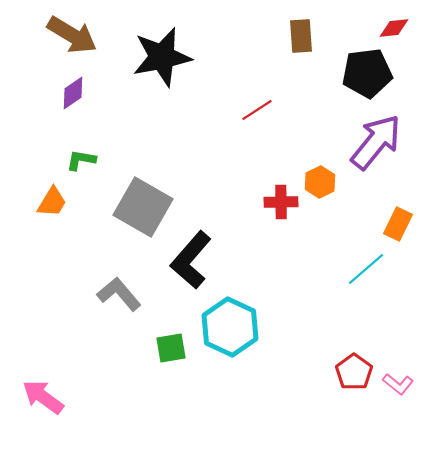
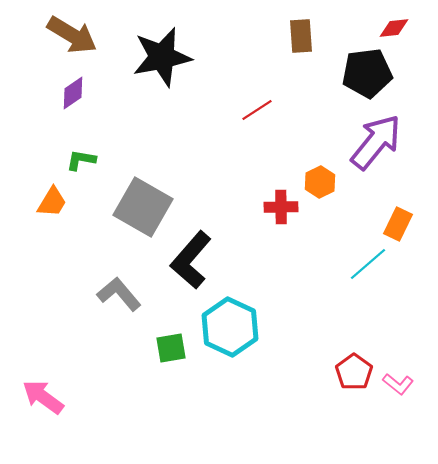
red cross: moved 5 px down
cyan line: moved 2 px right, 5 px up
